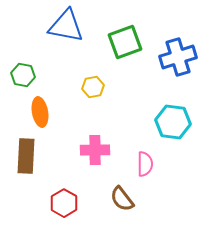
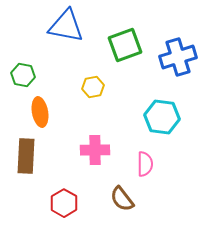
green square: moved 3 px down
cyan hexagon: moved 11 px left, 5 px up
